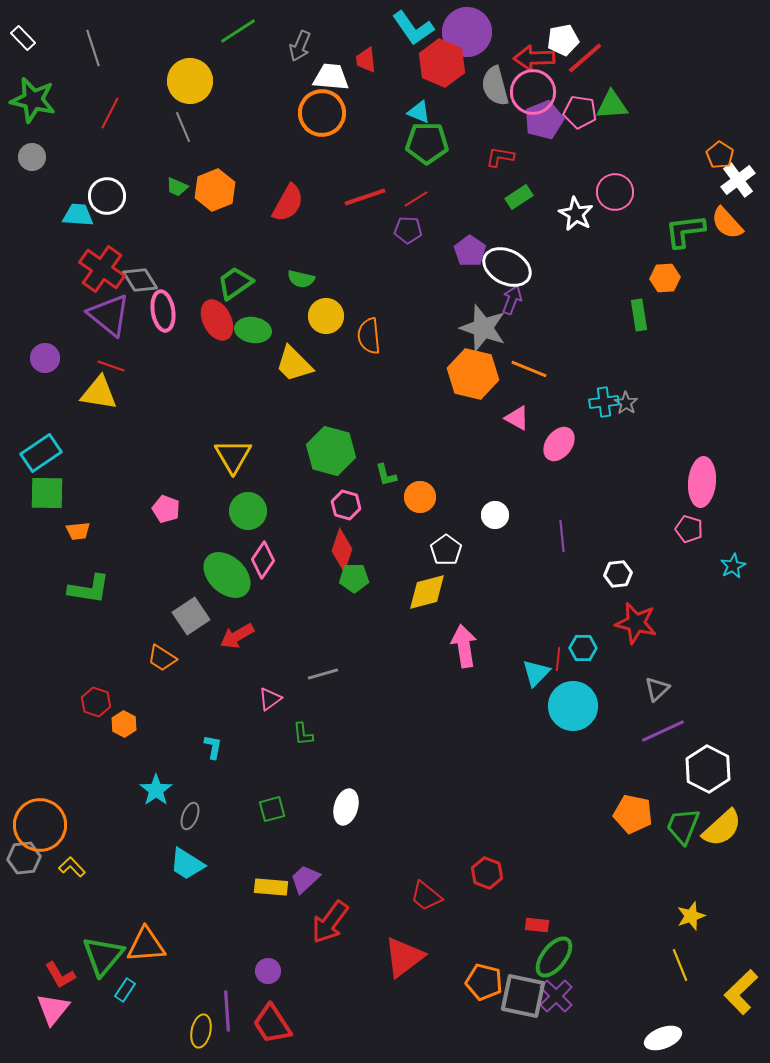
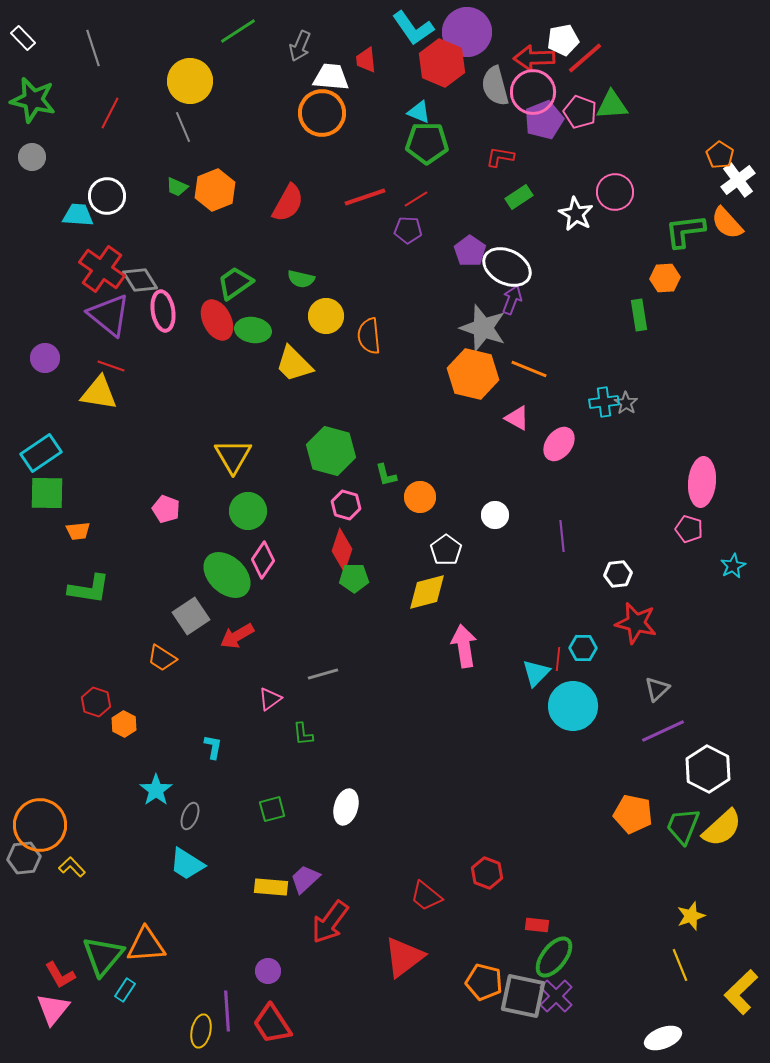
pink pentagon at (580, 112): rotated 12 degrees clockwise
